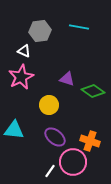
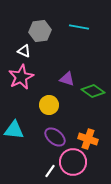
orange cross: moved 2 px left, 2 px up
